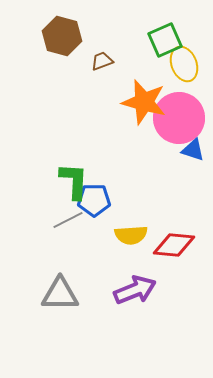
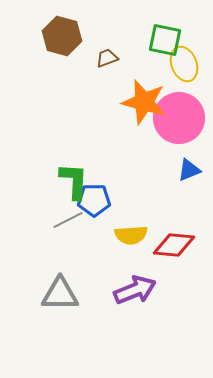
green square: rotated 36 degrees clockwise
brown trapezoid: moved 5 px right, 3 px up
blue triangle: moved 4 px left, 20 px down; rotated 40 degrees counterclockwise
